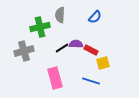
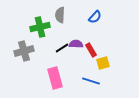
red rectangle: rotated 32 degrees clockwise
